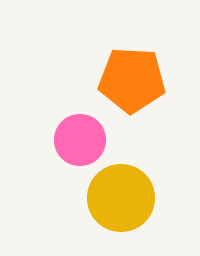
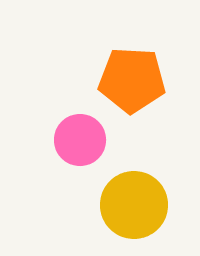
yellow circle: moved 13 px right, 7 px down
